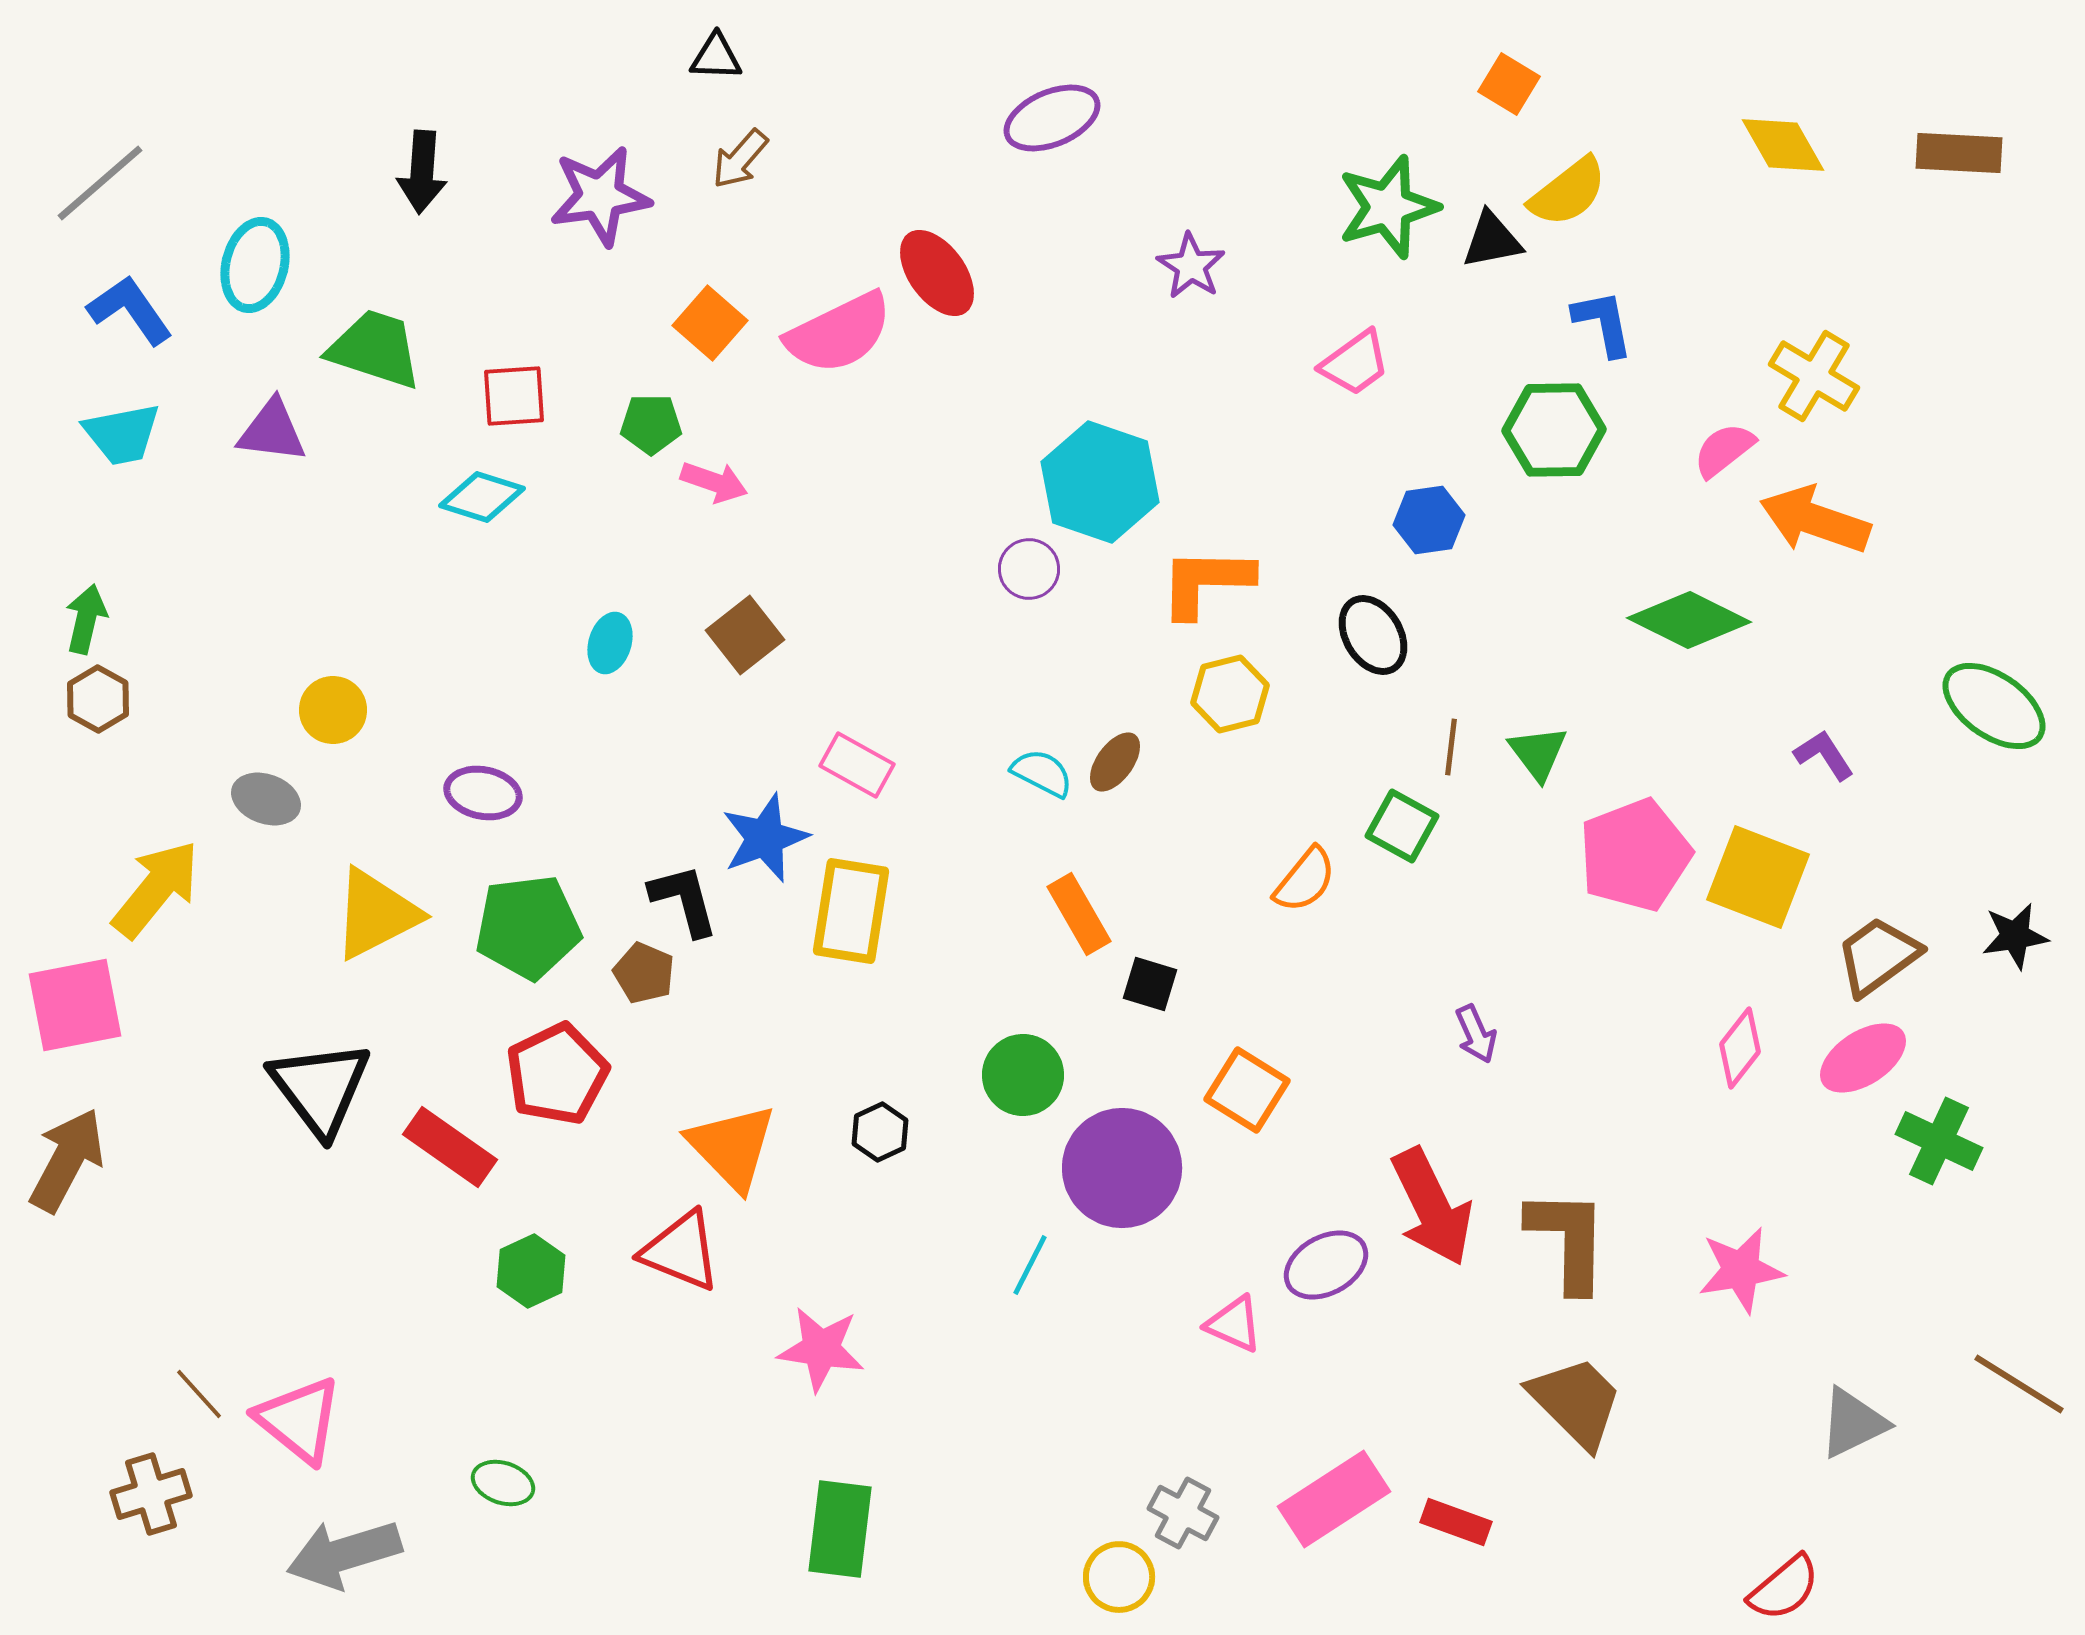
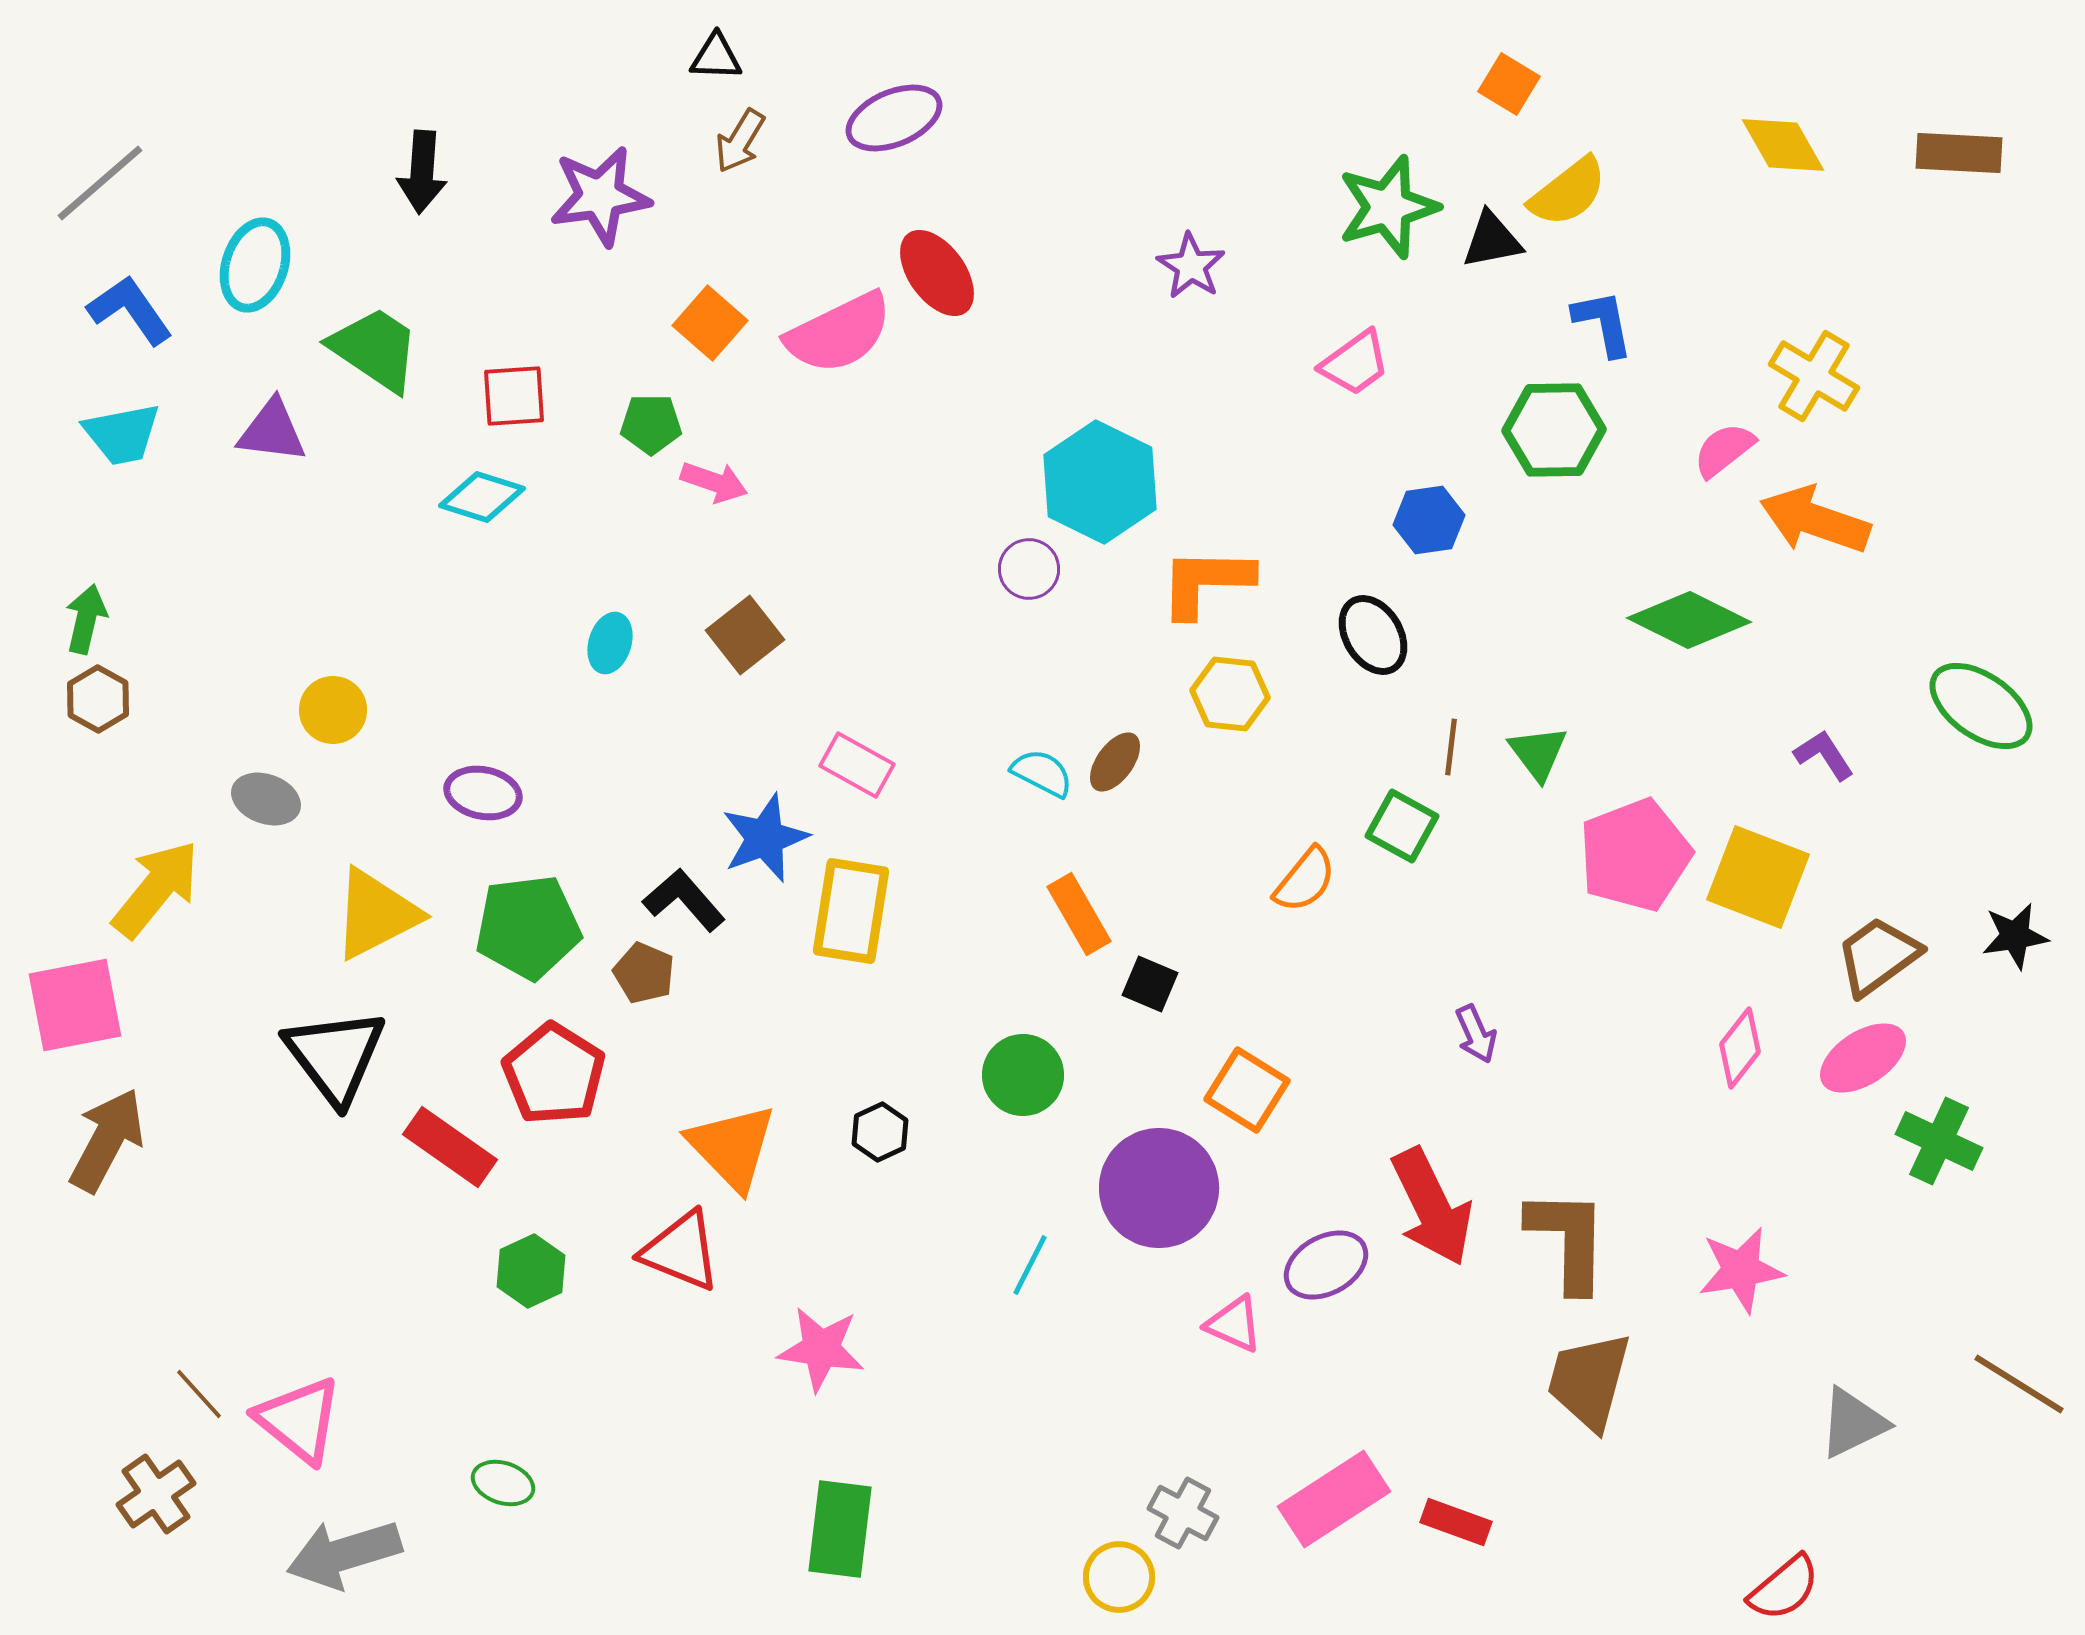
purple ellipse at (1052, 118): moved 158 px left
brown arrow at (740, 159): moved 18 px up; rotated 10 degrees counterclockwise
cyan ellipse at (255, 265): rotated 4 degrees clockwise
green trapezoid at (375, 349): rotated 16 degrees clockwise
cyan hexagon at (1100, 482): rotated 7 degrees clockwise
yellow hexagon at (1230, 694): rotated 20 degrees clockwise
green ellipse at (1994, 706): moved 13 px left
black L-shape at (684, 900): rotated 26 degrees counterclockwise
black square at (1150, 984): rotated 6 degrees clockwise
red pentagon at (557, 1074): moved 3 px left; rotated 14 degrees counterclockwise
black triangle at (320, 1088): moved 15 px right, 32 px up
brown arrow at (67, 1160): moved 40 px right, 20 px up
purple circle at (1122, 1168): moved 37 px right, 20 px down
brown trapezoid at (1576, 1402): moved 13 px right, 21 px up; rotated 120 degrees counterclockwise
brown cross at (151, 1494): moved 5 px right; rotated 18 degrees counterclockwise
